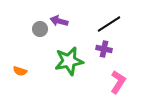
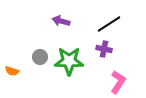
purple arrow: moved 2 px right
gray circle: moved 28 px down
green star: rotated 12 degrees clockwise
orange semicircle: moved 8 px left
